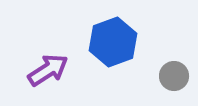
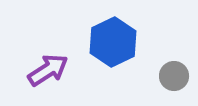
blue hexagon: rotated 6 degrees counterclockwise
